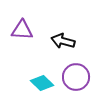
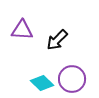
black arrow: moved 6 px left, 1 px up; rotated 60 degrees counterclockwise
purple circle: moved 4 px left, 2 px down
